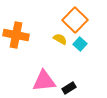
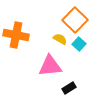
cyan square: moved 1 px left
pink triangle: moved 6 px right, 15 px up
